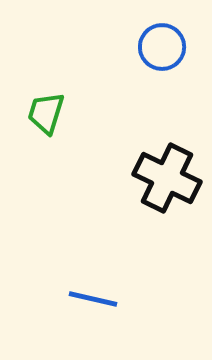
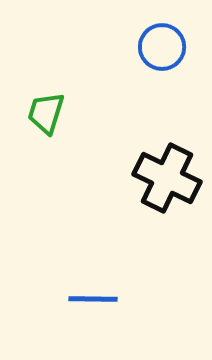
blue line: rotated 12 degrees counterclockwise
